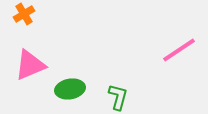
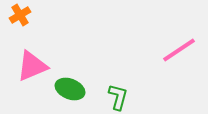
orange cross: moved 4 px left, 1 px down
pink triangle: moved 2 px right, 1 px down
green ellipse: rotated 32 degrees clockwise
